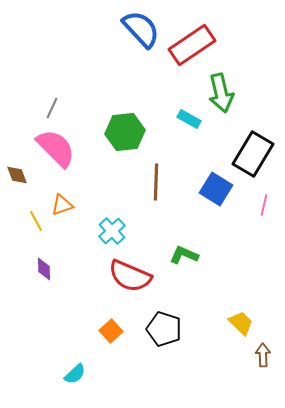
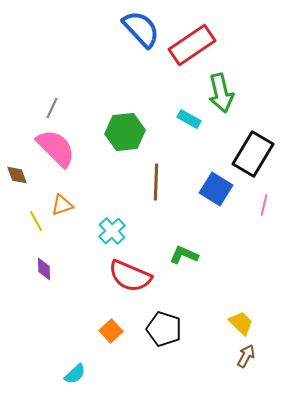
brown arrow: moved 17 px left, 1 px down; rotated 30 degrees clockwise
